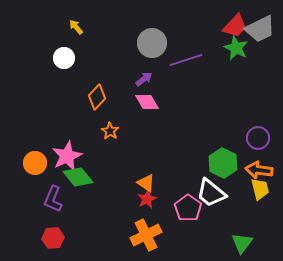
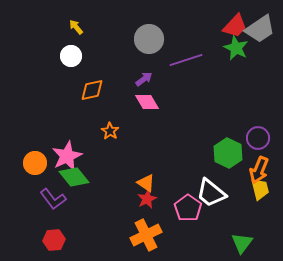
gray trapezoid: rotated 8 degrees counterclockwise
gray circle: moved 3 px left, 4 px up
white circle: moved 7 px right, 2 px up
orange diamond: moved 5 px left, 7 px up; rotated 35 degrees clockwise
green hexagon: moved 5 px right, 10 px up
orange arrow: rotated 76 degrees counterclockwise
green diamond: moved 4 px left
purple L-shape: rotated 60 degrees counterclockwise
red hexagon: moved 1 px right, 2 px down
